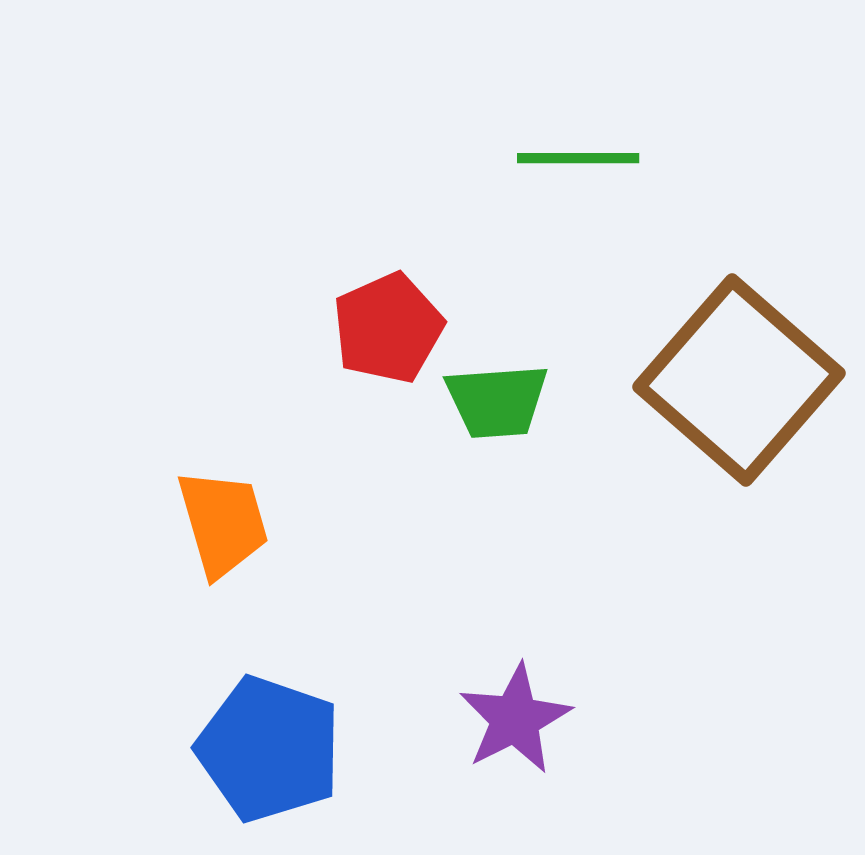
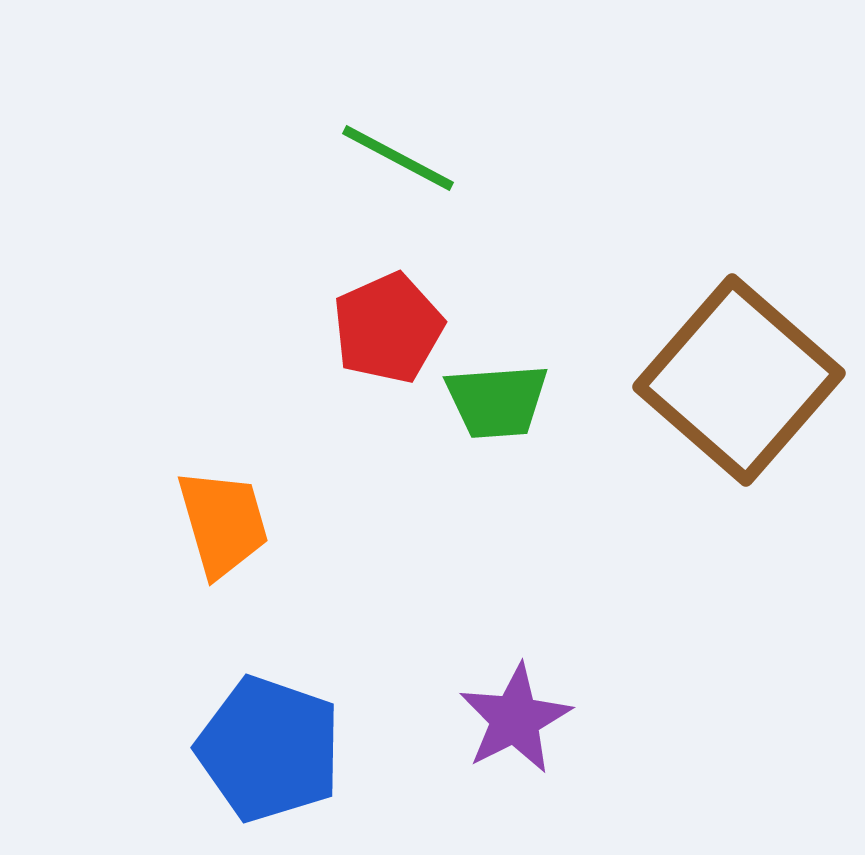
green line: moved 180 px left; rotated 28 degrees clockwise
